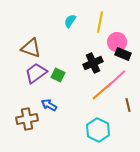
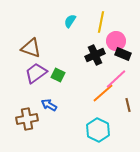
yellow line: moved 1 px right
pink circle: moved 1 px left, 1 px up
black cross: moved 2 px right, 8 px up
orange line: moved 1 px right, 2 px down
